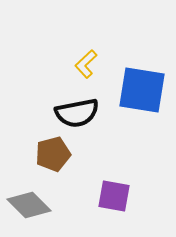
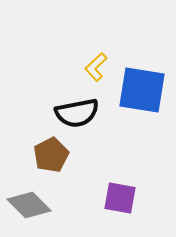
yellow L-shape: moved 10 px right, 3 px down
brown pentagon: moved 2 px left, 1 px down; rotated 12 degrees counterclockwise
purple square: moved 6 px right, 2 px down
